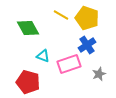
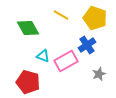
yellow pentagon: moved 8 px right
pink rectangle: moved 3 px left, 3 px up; rotated 10 degrees counterclockwise
